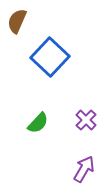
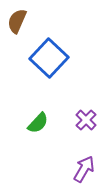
blue square: moved 1 px left, 1 px down
